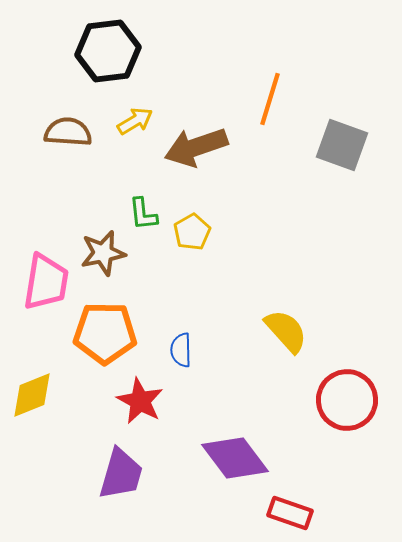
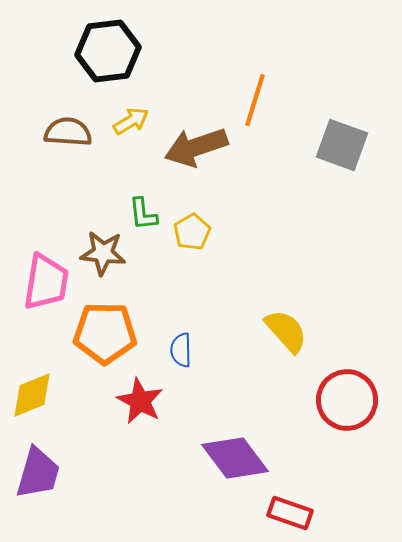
orange line: moved 15 px left, 1 px down
yellow arrow: moved 4 px left
brown star: rotated 18 degrees clockwise
purple trapezoid: moved 83 px left, 1 px up
